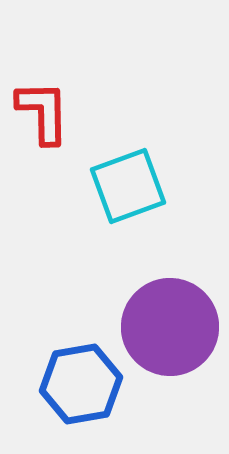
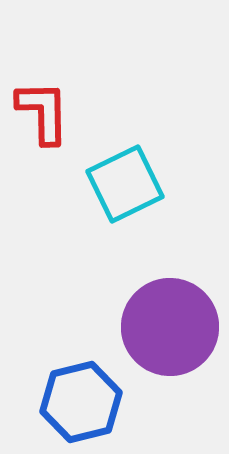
cyan square: moved 3 px left, 2 px up; rotated 6 degrees counterclockwise
blue hexagon: moved 18 px down; rotated 4 degrees counterclockwise
